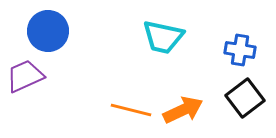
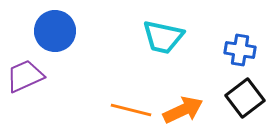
blue circle: moved 7 px right
